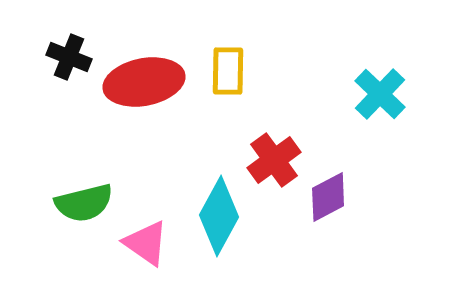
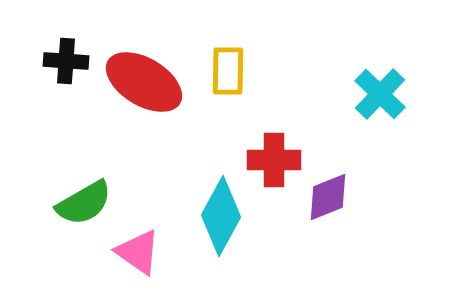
black cross: moved 3 px left, 4 px down; rotated 18 degrees counterclockwise
red ellipse: rotated 42 degrees clockwise
red cross: rotated 36 degrees clockwise
purple diamond: rotated 6 degrees clockwise
green semicircle: rotated 16 degrees counterclockwise
cyan diamond: moved 2 px right
pink triangle: moved 8 px left, 9 px down
